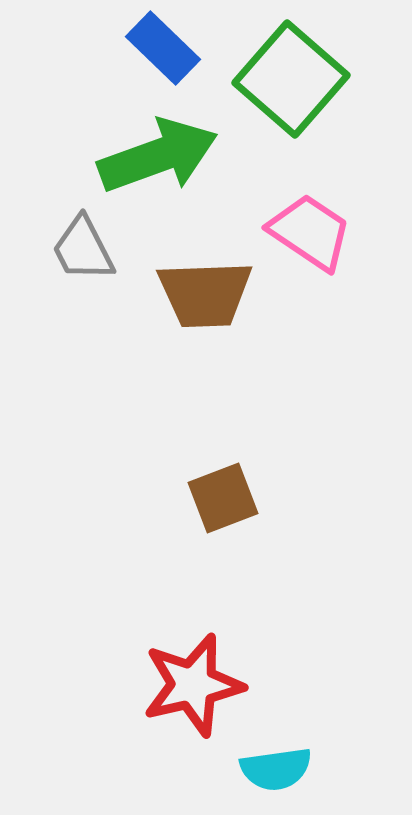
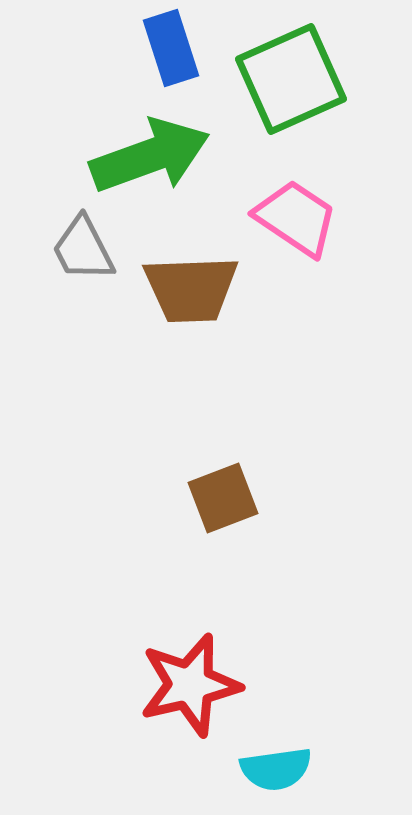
blue rectangle: moved 8 px right; rotated 28 degrees clockwise
green square: rotated 25 degrees clockwise
green arrow: moved 8 px left
pink trapezoid: moved 14 px left, 14 px up
brown trapezoid: moved 14 px left, 5 px up
red star: moved 3 px left
